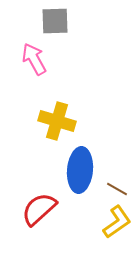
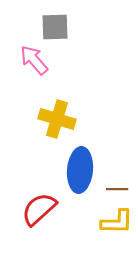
gray square: moved 6 px down
pink arrow: moved 1 px down; rotated 12 degrees counterclockwise
yellow cross: moved 2 px up
brown line: rotated 30 degrees counterclockwise
yellow L-shape: rotated 36 degrees clockwise
